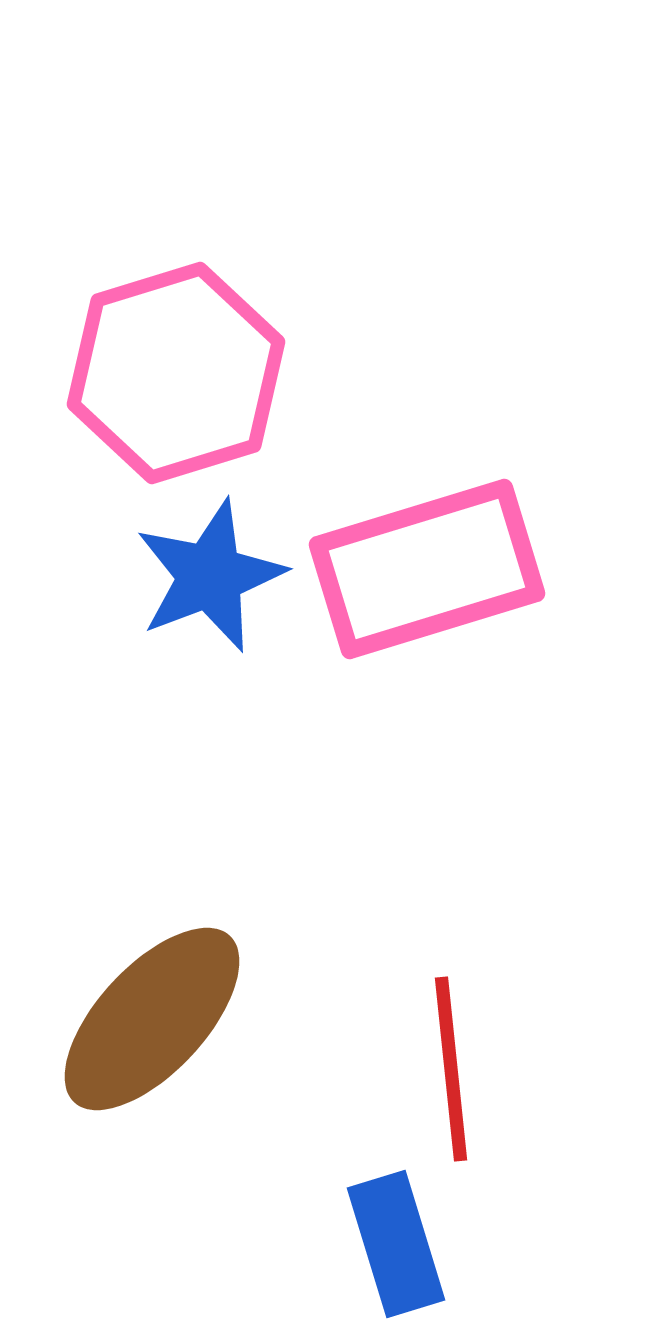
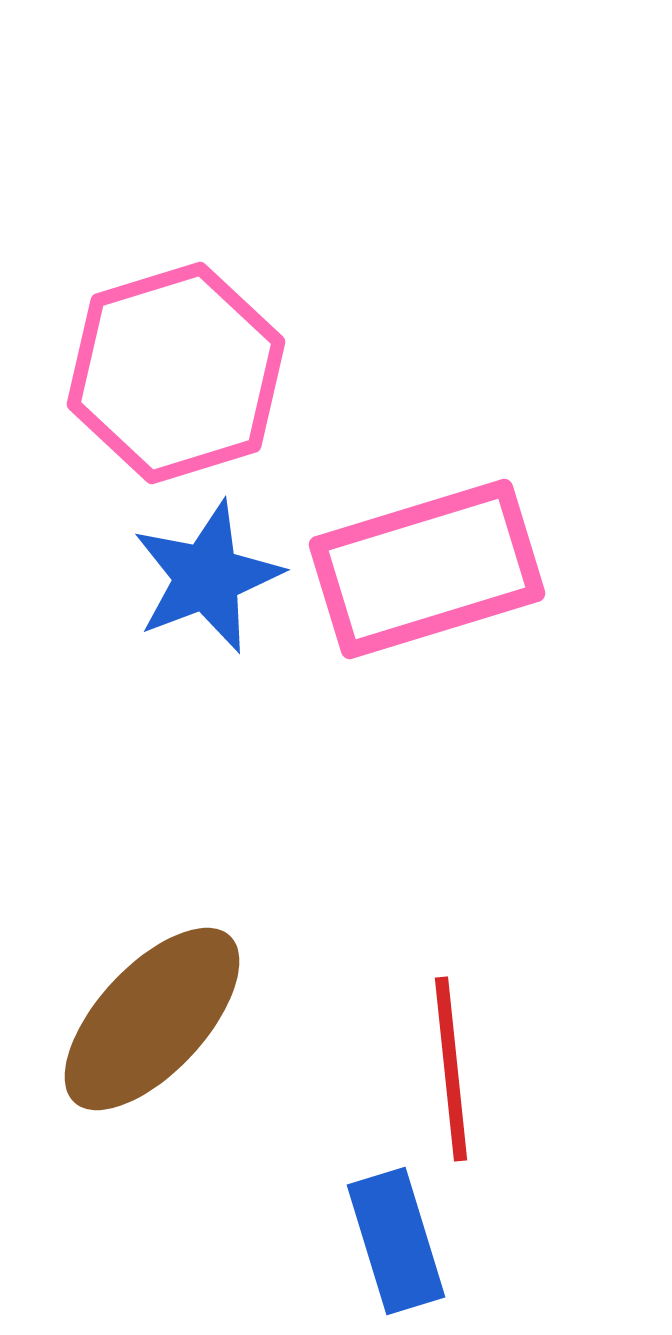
blue star: moved 3 px left, 1 px down
blue rectangle: moved 3 px up
